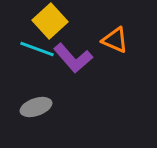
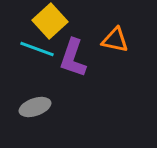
orange triangle: rotated 12 degrees counterclockwise
purple L-shape: rotated 60 degrees clockwise
gray ellipse: moved 1 px left
